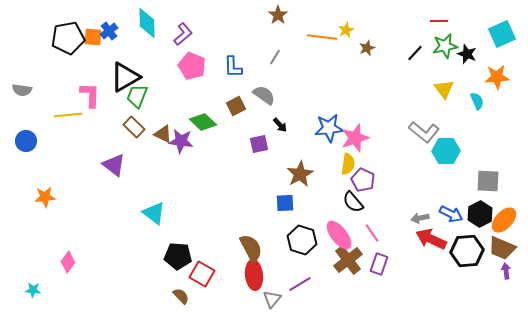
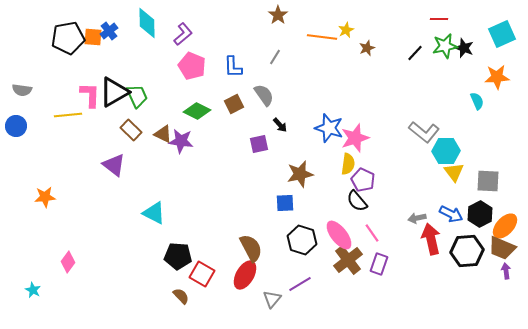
red line at (439, 21): moved 2 px up
black star at (467, 54): moved 3 px left, 6 px up
black triangle at (125, 77): moved 11 px left, 15 px down
yellow triangle at (444, 89): moved 10 px right, 83 px down
gray semicircle at (264, 95): rotated 20 degrees clockwise
green trapezoid at (137, 96): rotated 135 degrees clockwise
brown square at (236, 106): moved 2 px left, 2 px up
green diamond at (203, 122): moved 6 px left, 11 px up; rotated 16 degrees counterclockwise
brown rectangle at (134, 127): moved 3 px left, 3 px down
blue star at (329, 128): rotated 24 degrees clockwise
blue circle at (26, 141): moved 10 px left, 15 px up
brown star at (300, 174): rotated 16 degrees clockwise
black semicircle at (353, 202): moved 4 px right, 1 px up
cyan triangle at (154, 213): rotated 10 degrees counterclockwise
gray arrow at (420, 218): moved 3 px left
orange ellipse at (504, 220): moved 1 px right, 6 px down
red arrow at (431, 239): rotated 52 degrees clockwise
red ellipse at (254, 275): moved 9 px left; rotated 36 degrees clockwise
cyan star at (33, 290): rotated 21 degrees clockwise
